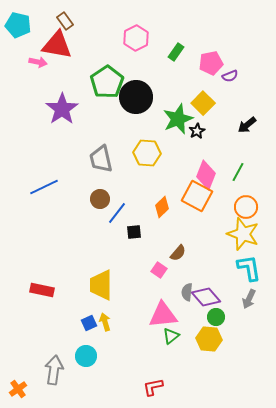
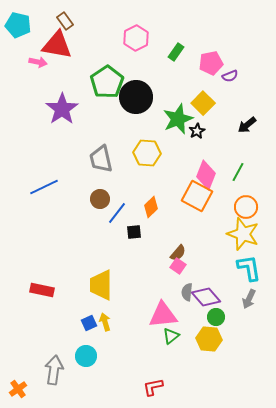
orange diamond at (162, 207): moved 11 px left
pink square at (159, 270): moved 19 px right, 4 px up
